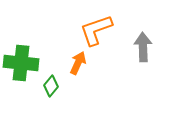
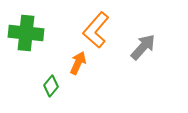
orange L-shape: rotated 30 degrees counterclockwise
gray arrow: rotated 44 degrees clockwise
green cross: moved 5 px right, 30 px up
